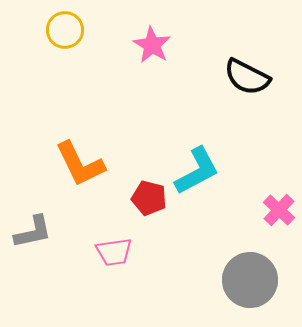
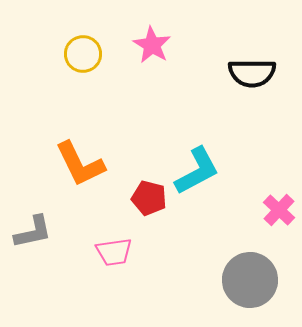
yellow circle: moved 18 px right, 24 px down
black semicircle: moved 5 px right, 4 px up; rotated 27 degrees counterclockwise
